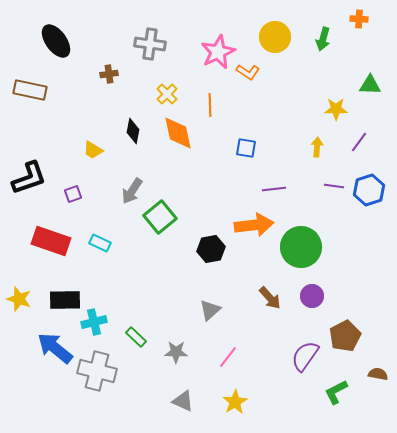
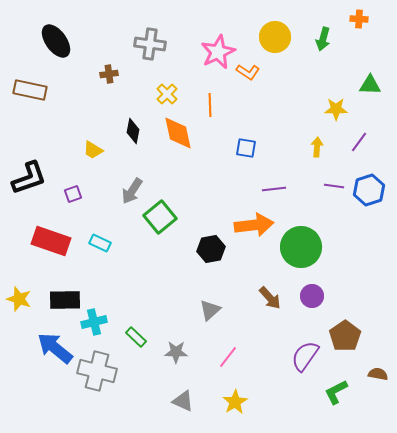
brown pentagon at (345, 336): rotated 8 degrees counterclockwise
